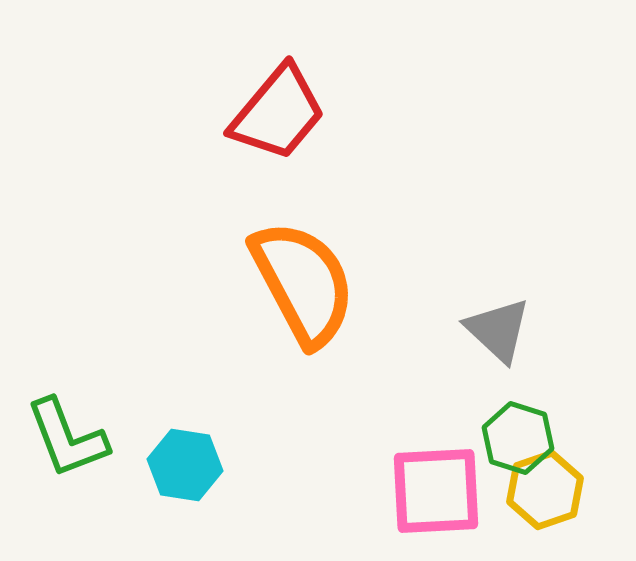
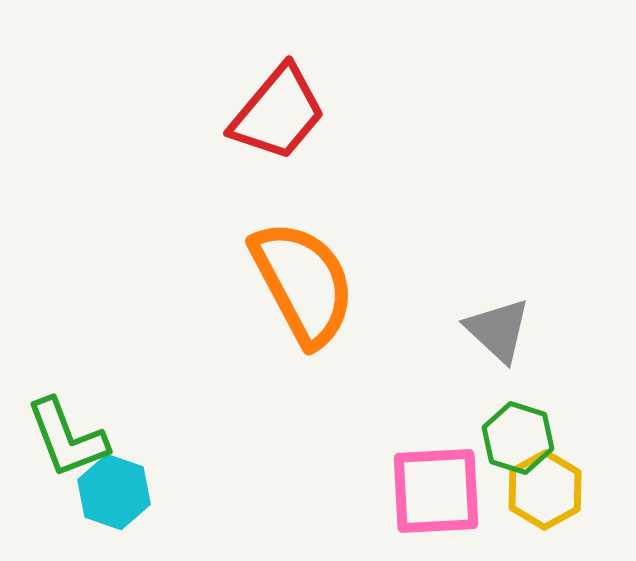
cyan hexagon: moved 71 px left, 27 px down; rotated 10 degrees clockwise
yellow hexagon: rotated 10 degrees counterclockwise
